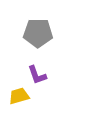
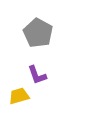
gray pentagon: rotated 28 degrees clockwise
